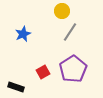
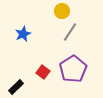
red square: rotated 24 degrees counterclockwise
black rectangle: rotated 63 degrees counterclockwise
